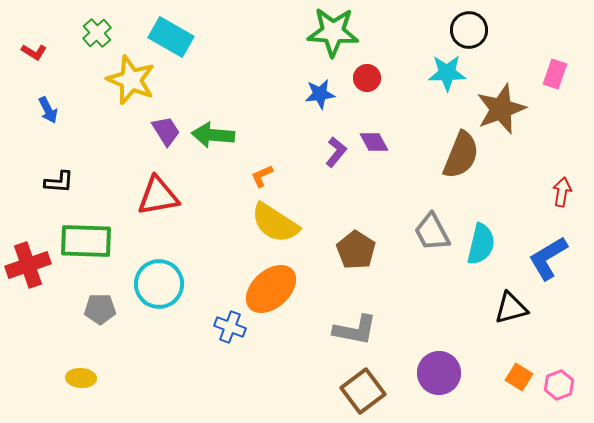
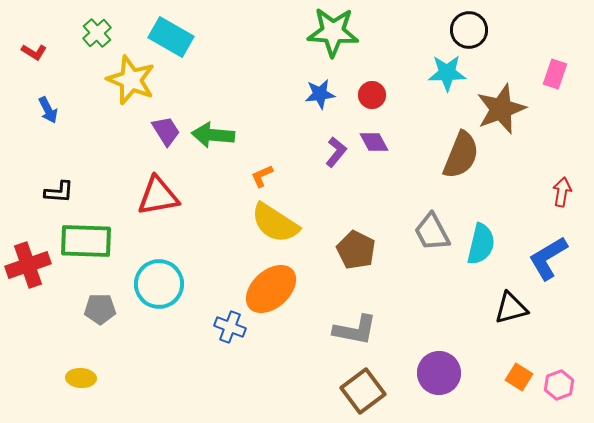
red circle: moved 5 px right, 17 px down
black L-shape: moved 10 px down
brown pentagon: rotated 6 degrees counterclockwise
